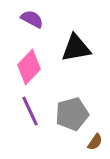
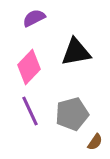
purple semicircle: moved 2 px right, 1 px up; rotated 55 degrees counterclockwise
black triangle: moved 4 px down
